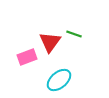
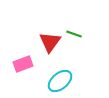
pink rectangle: moved 4 px left, 7 px down
cyan ellipse: moved 1 px right, 1 px down
